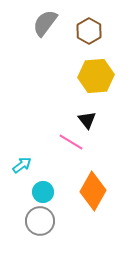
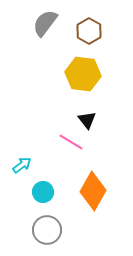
yellow hexagon: moved 13 px left, 2 px up; rotated 12 degrees clockwise
gray circle: moved 7 px right, 9 px down
